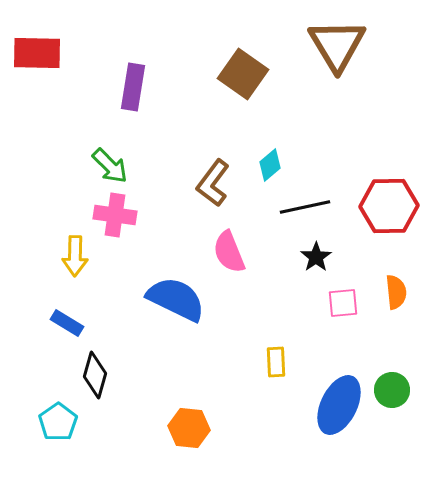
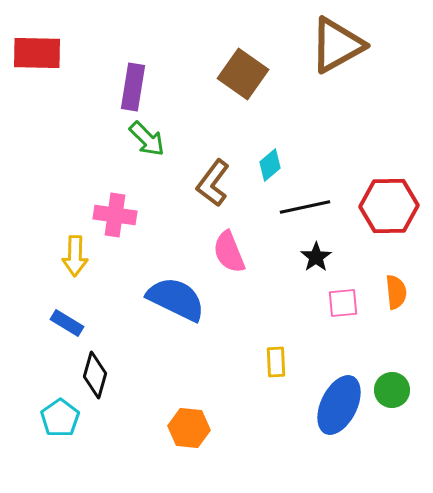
brown triangle: rotated 32 degrees clockwise
green arrow: moved 37 px right, 27 px up
cyan pentagon: moved 2 px right, 4 px up
